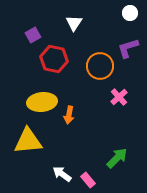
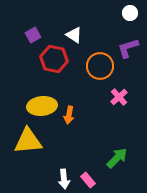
white triangle: moved 12 px down; rotated 30 degrees counterclockwise
yellow ellipse: moved 4 px down
white arrow: moved 2 px right, 5 px down; rotated 132 degrees counterclockwise
